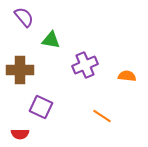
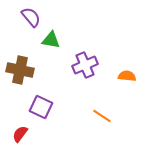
purple semicircle: moved 7 px right
brown cross: rotated 12 degrees clockwise
red semicircle: rotated 126 degrees clockwise
